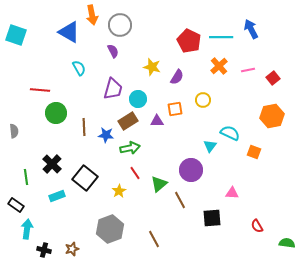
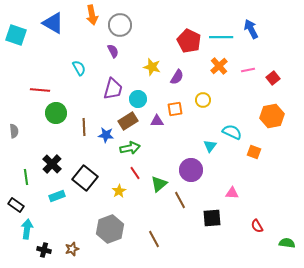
blue triangle at (69, 32): moved 16 px left, 9 px up
cyan semicircle at (230, 133): moved 2 px right, 1 px up
